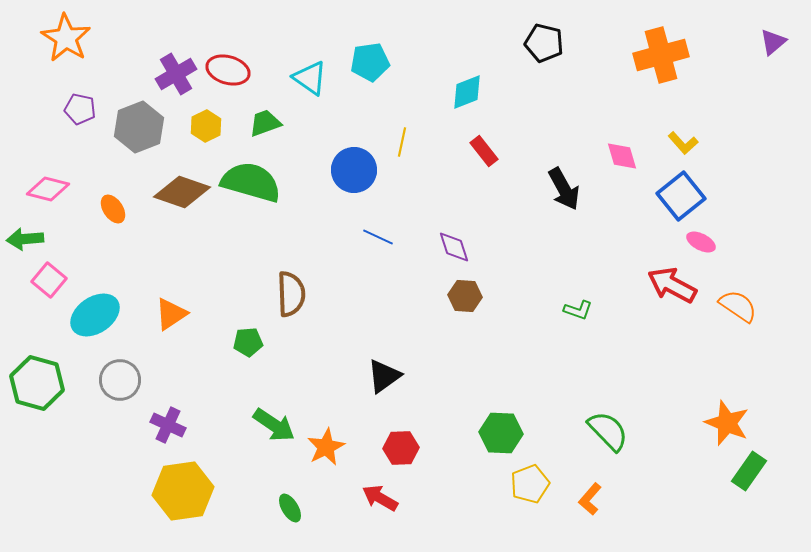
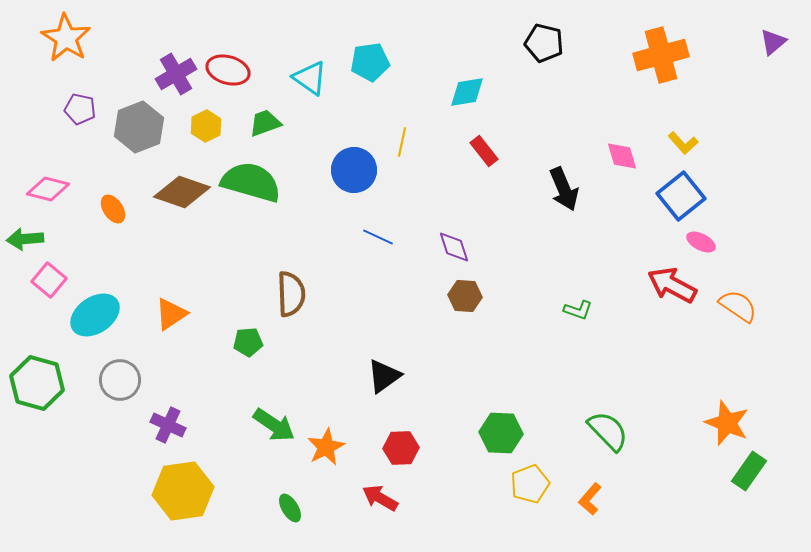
cyan diamond at (467, 92): rotated 12 degrees clockwise
black arrow at (564, 189): rotated 6 degrees clockwise
